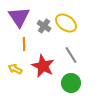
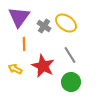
purple triangle: rotated 10 degrees clockwise
gray line: moved 1 px left
green circle: moved 1 px up
